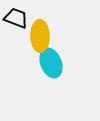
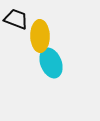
black trapezoid: moved 1 px down
